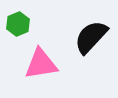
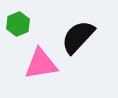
black semicircle: moved 13 px left
